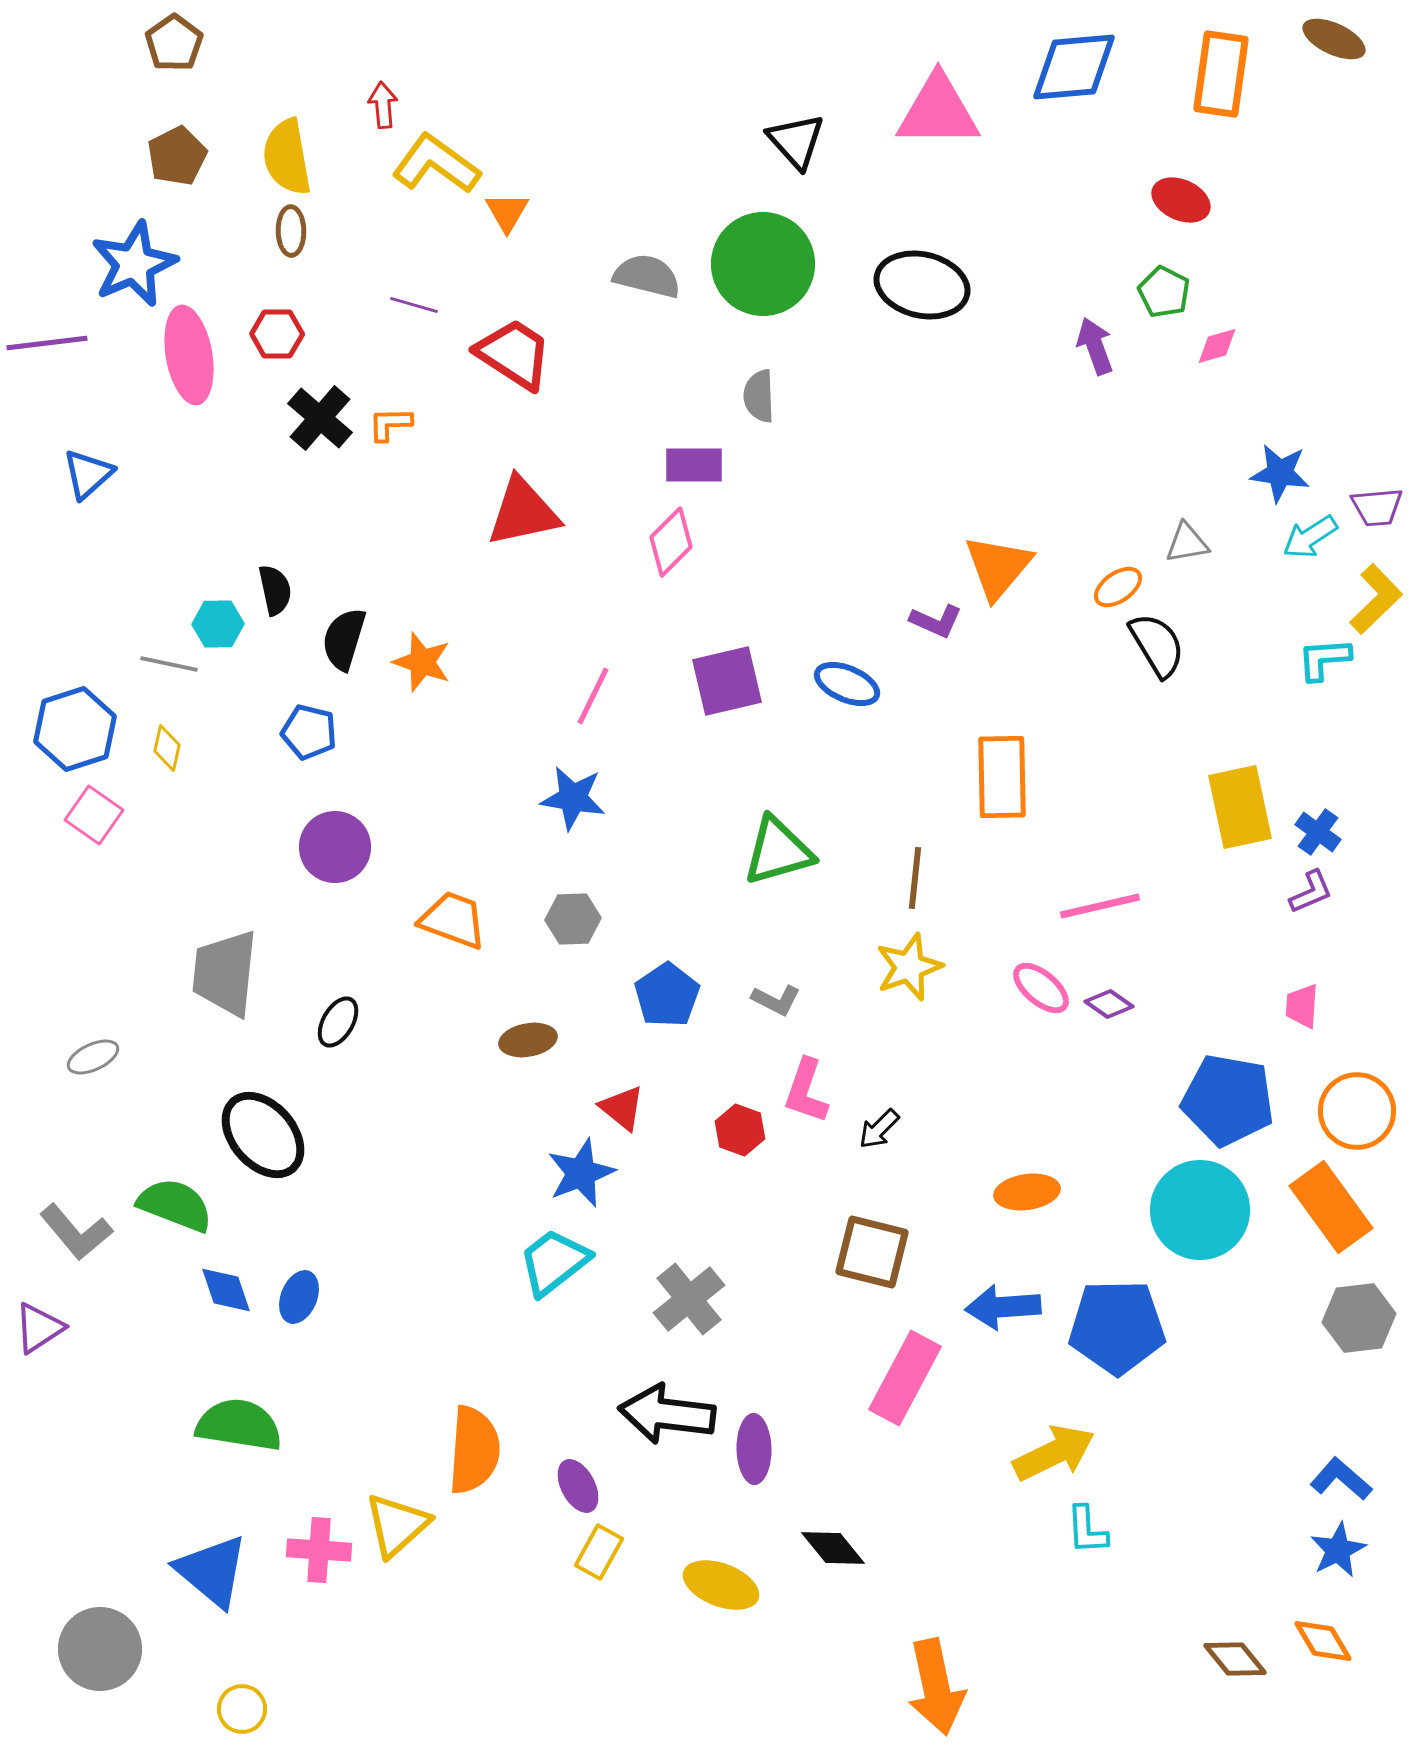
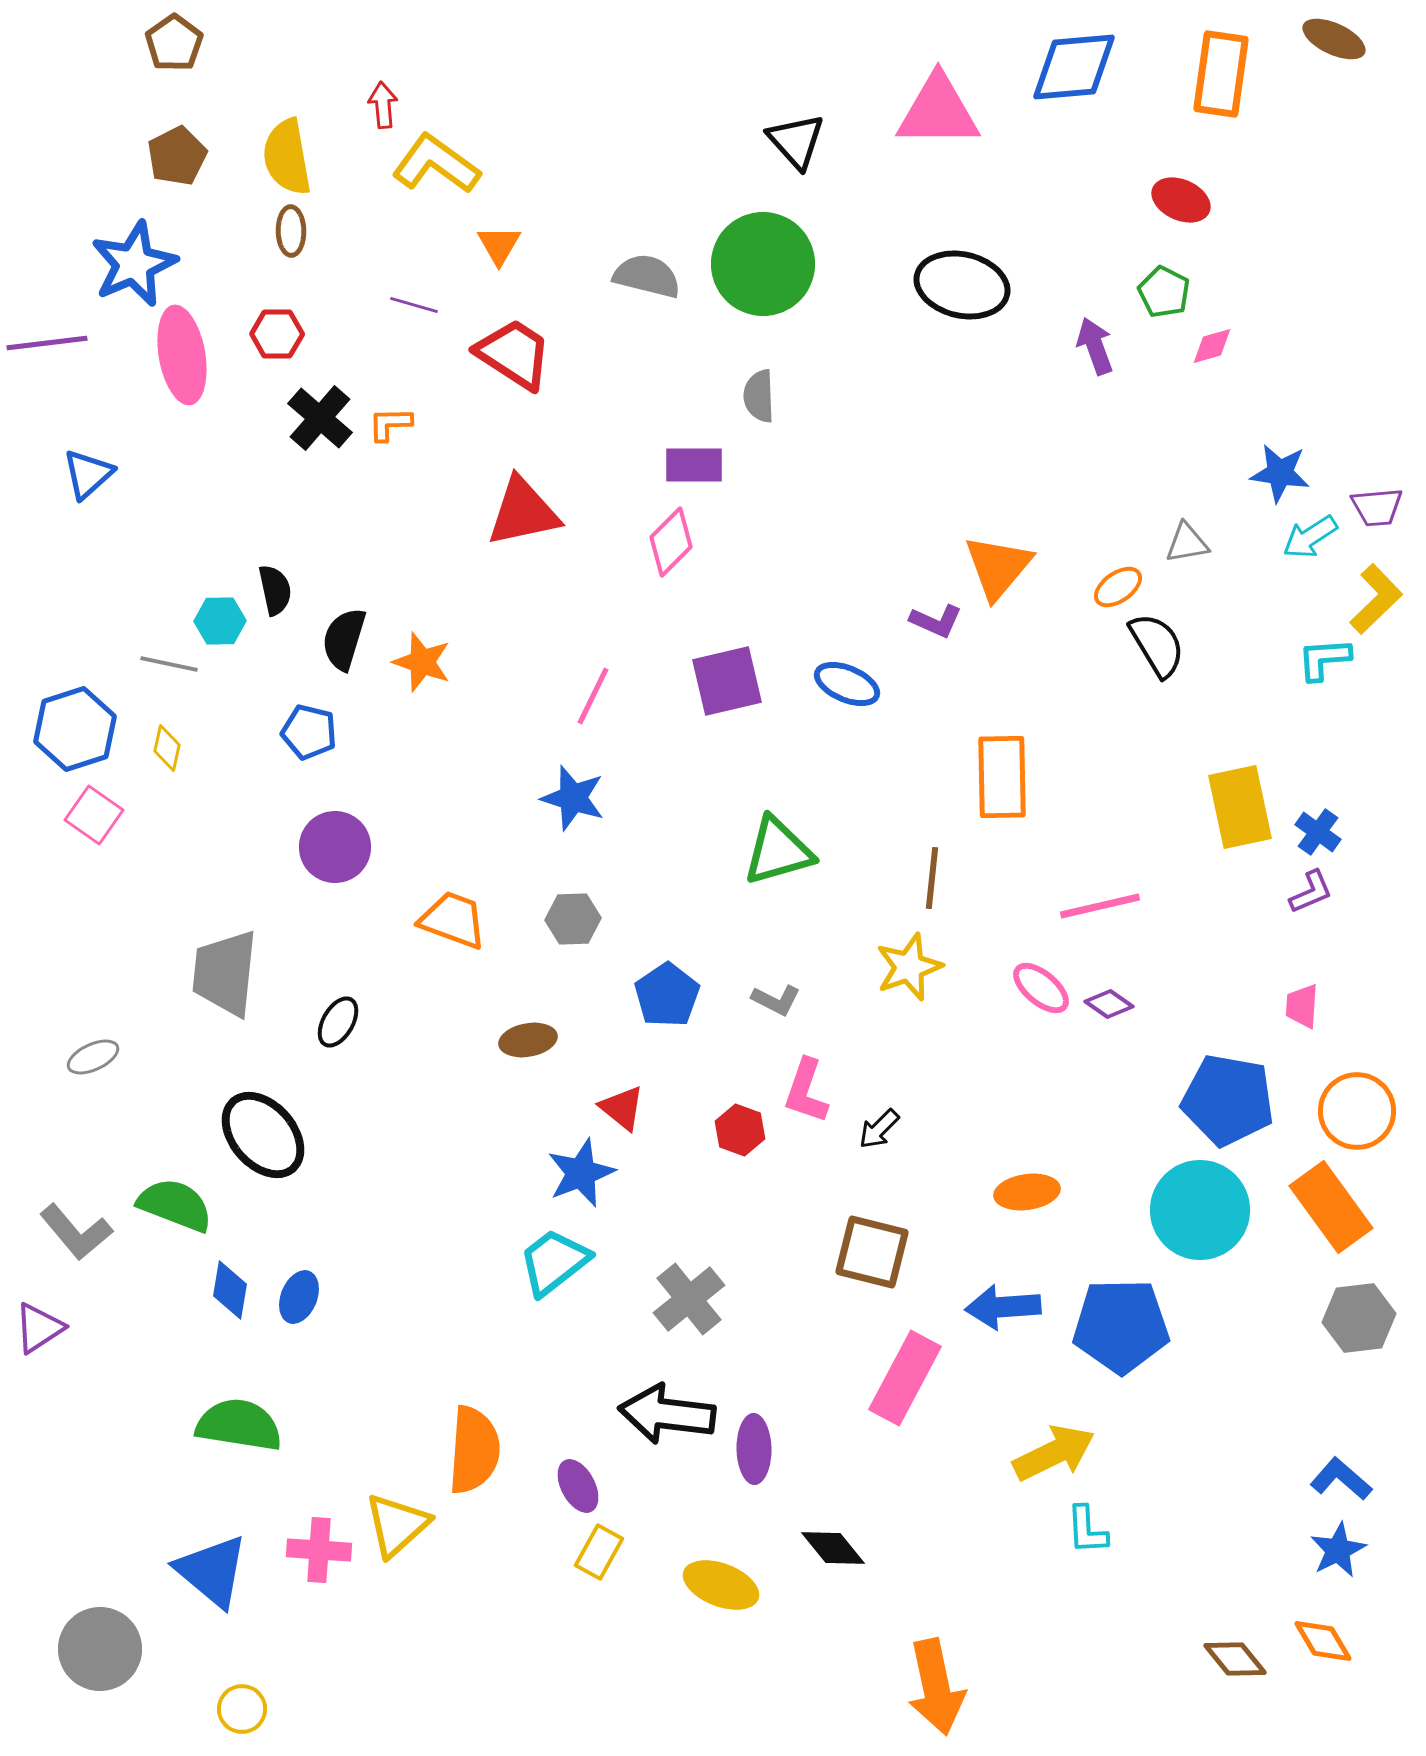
orange triangle at (507, 212): moved 8 px left, 33 px down
black ellipse at (922, 285): moved 40 px right
pink diamond at (1217, 346): moved 5 px left
pink ellipse at (189, 355): moved 7 px left
cyan hexagon at (218, 624): moved 2 px right, 3 px up
blue star at (573, 798): rotated 8 degrees clockwise
brown line at (915, 878): moved 17 px right
blue diamond at (226, 1290): moved 4 px right; rotated 28 degrees clockwise
blue pentagon at (1117, 1327): moved 4 px right, 1 px up
